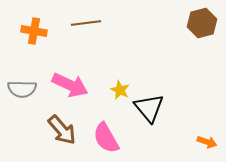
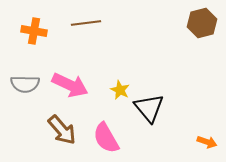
gray semicircle: moved 3 px right, 5 px up
